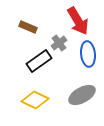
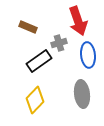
red arrow: rotated 12 degrees clockwise
gray cross: rotated 21 degrees clockwise
blue ellipse: moved 1 px down
gray ellipse: moved 1 px up; rotated 68 degrees counterclockwise
yellow diamond: rotated 72 degrees counterclockwise
